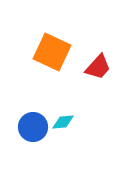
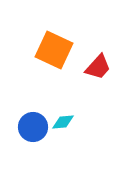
orange square: moved 2 px right, 2 px up
